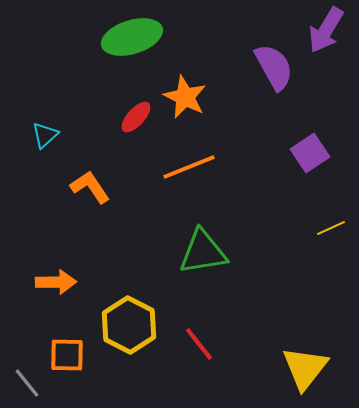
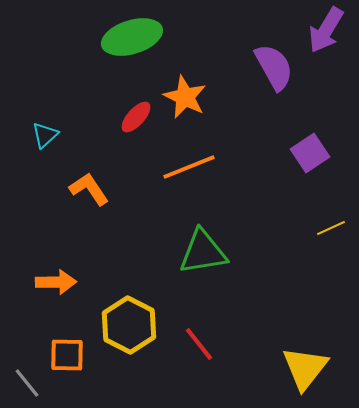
orange L-shape: moved 1 px left, 2 px down
